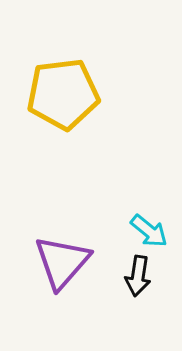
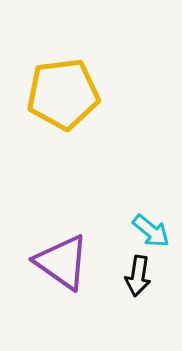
cyan arrow: moved 2 px right
purple triangle: rotated 36 degrees counterclockwise
